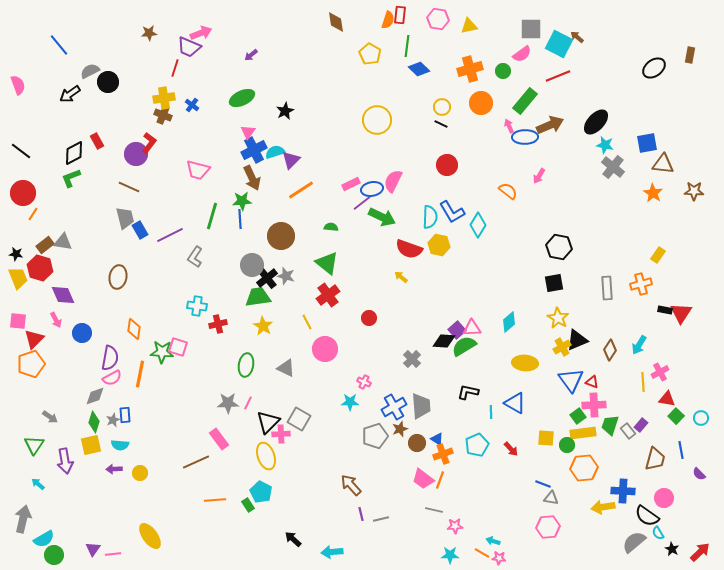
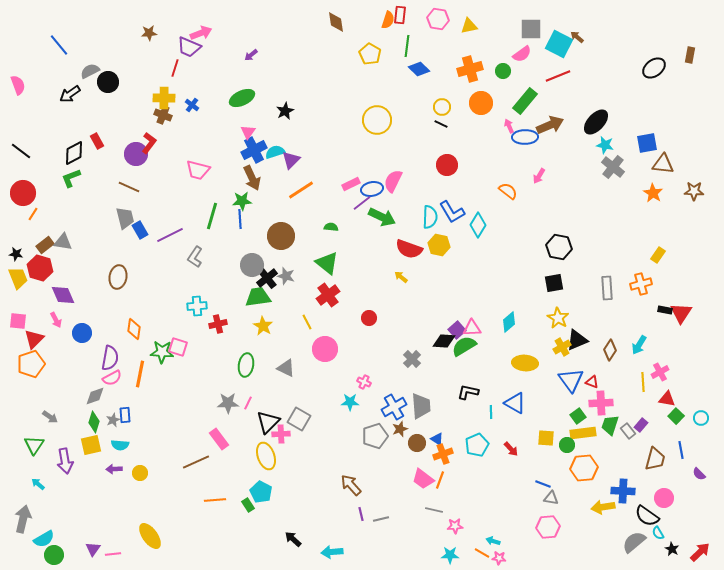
yellow cross at (164, 98): rotated 10 degrees clockwise
cyan cross at (197, 306): rotated 12 degrees counterclockwise
pink cross at (594, 405): moved 7 px right, 2 px up
